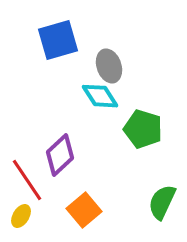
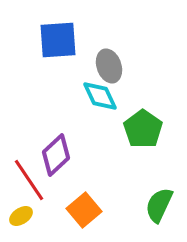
blue square: rotated 12 degrees clockwise
cyan diamond: rotated 9 degrees clockwise
green pentagon: rotated 18 degrees clockwise
purple diamond: moved 4 px left
red line: moved 2 px right
green semicircle: moved 3 px left, 3 px down
yellow ellipse: rotated 25 degrees clockwise
